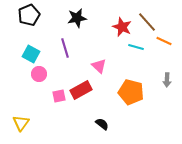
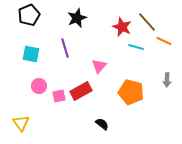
black star: rotated 12 degrees counterclockwise
cyan square: rotated 18 degrees counterclockwise
pink triangle: rotated 28 degrees clockwise
pink circle: moved 12 px down
red rectangle: moved 1 px down
yellow triangle: rotated 12 degrees counterclockwise
